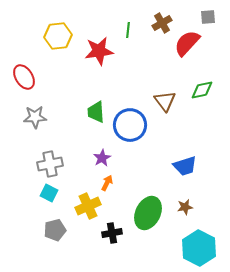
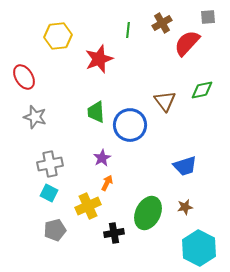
red star: moved 8 px down; rotated 12 degrees counterclockwise
gray star: rotated 20 degrees clockwise
black cross: moved 2 px right
